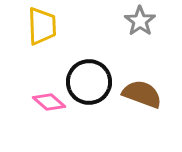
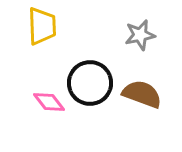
gray star: moved 14 px down; rotated 24 degrees clockwise
black circle: moved 1 px right, 1 px down
pink diamond: rotated 12 degrees clockwise
